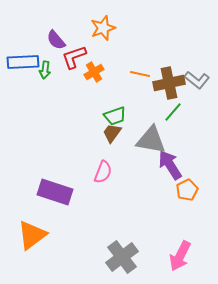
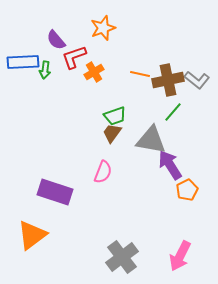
brown cross: moved 1 px left, 3 px up
